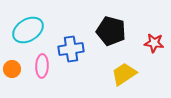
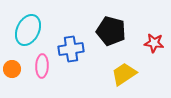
cyan ellipse: rotated 32 degrees counterclockwise
